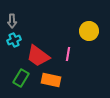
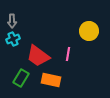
cyan cross: moved 1 px left, 1 px up
